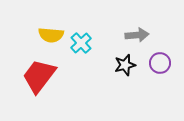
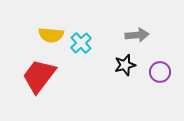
purple circle: moved 9 px down
